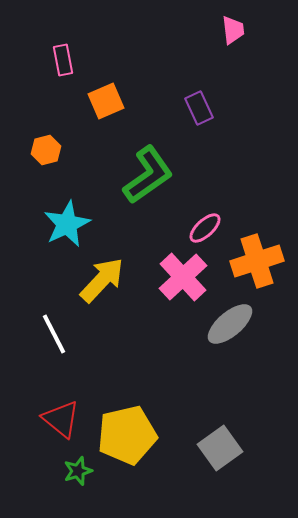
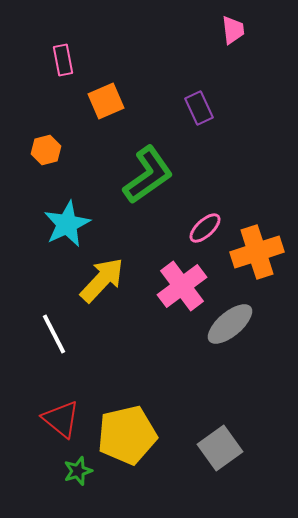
orange cross: moved 9 px up
pink cross: moved 1 px left, 9 px down; rotated 6 degrees clockwise
